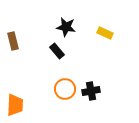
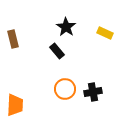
black star: rotated 24 degrees clockwise
brown rectangle: moved 2 px up
black cross: moved 2 px right, 1 px down
